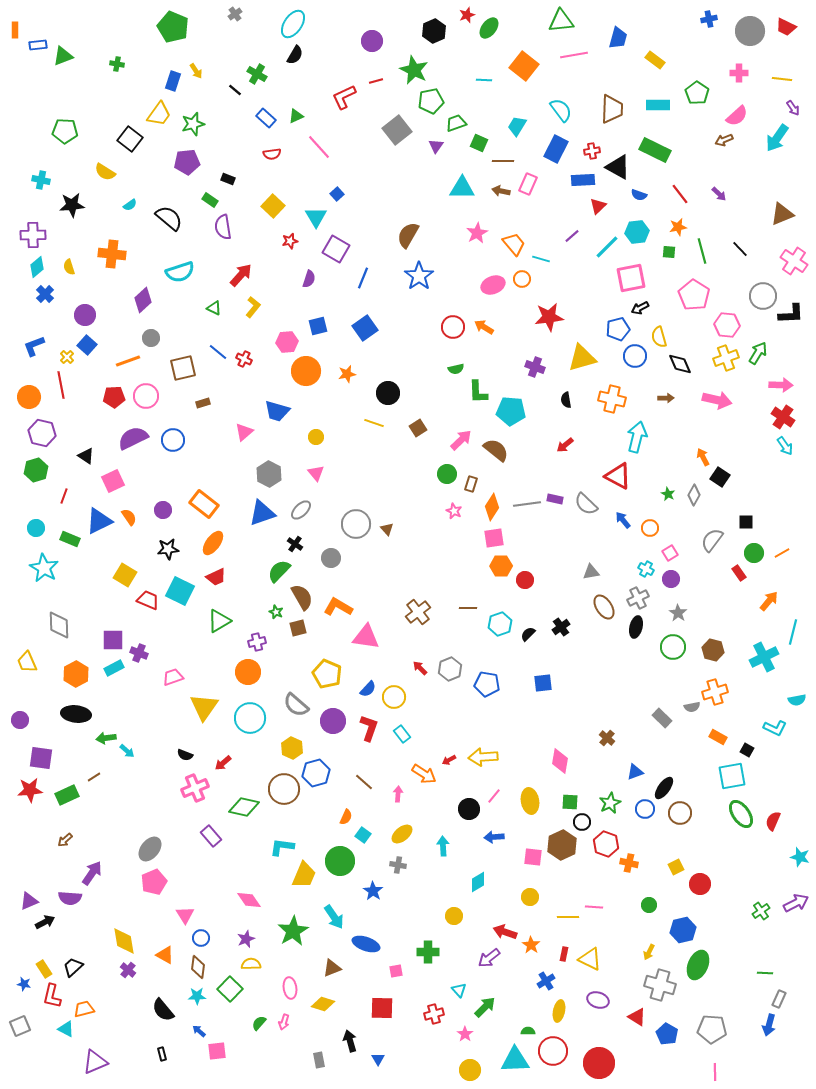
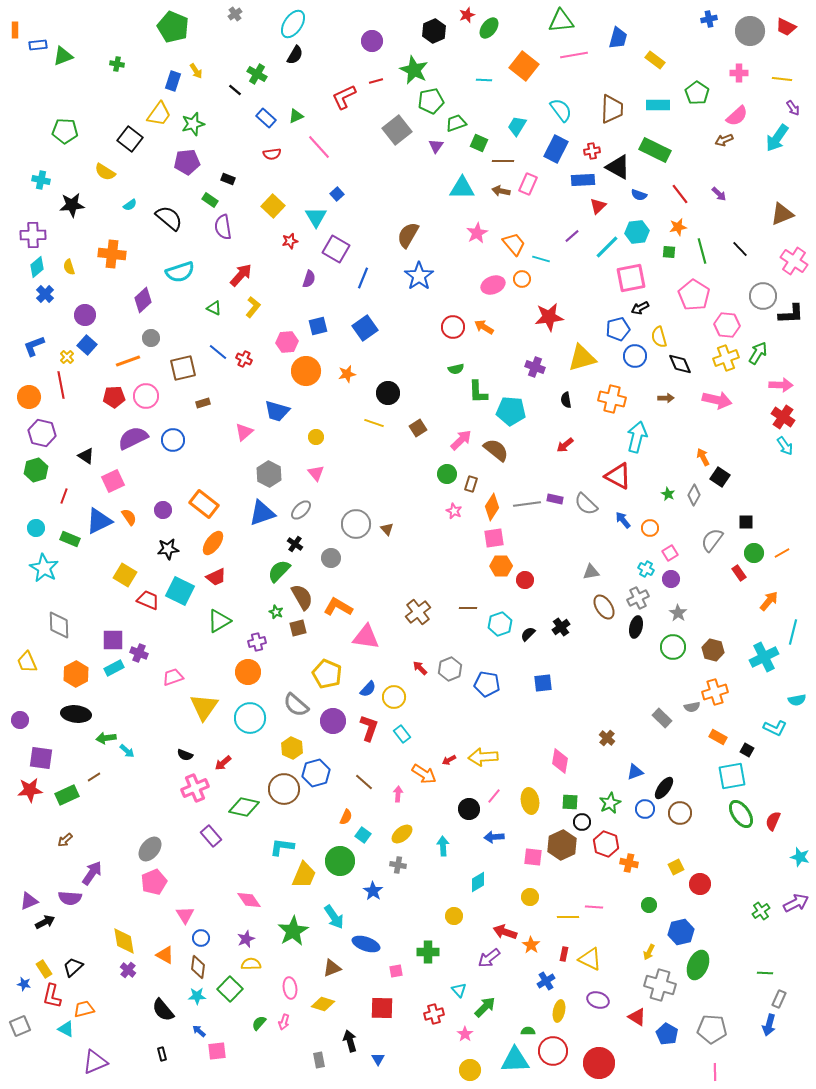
blue hexagon at (683, 930): moved 2 px left, 2 px down
